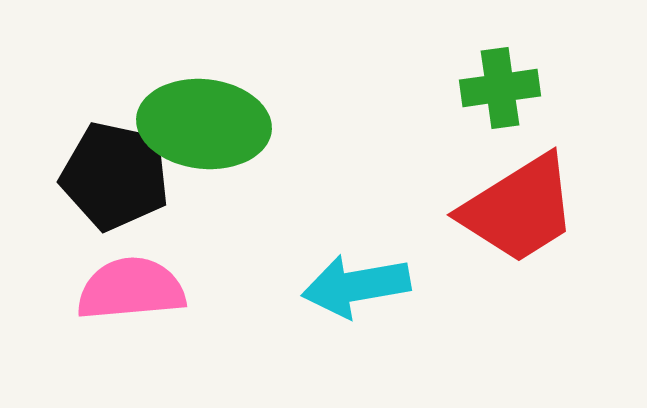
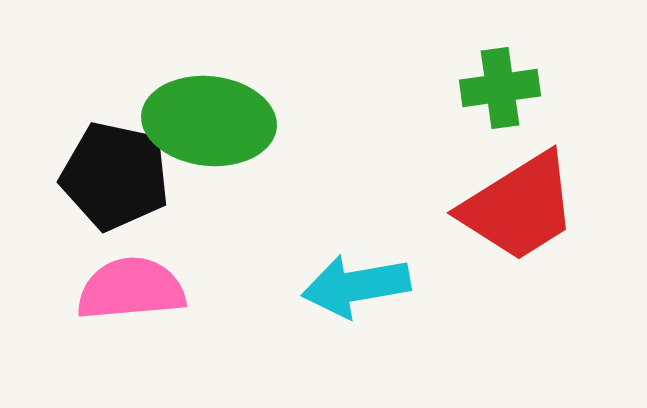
green ellipse: moved 5 px right, 3 px up
red trapezoid: moved 2 px up
